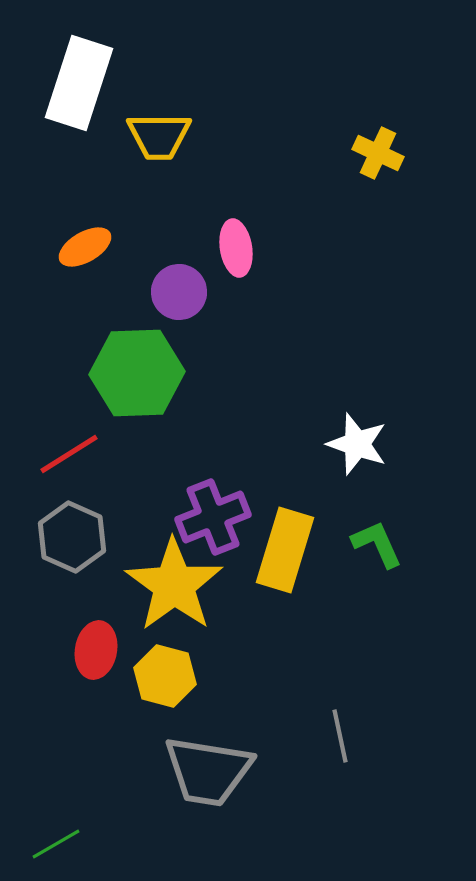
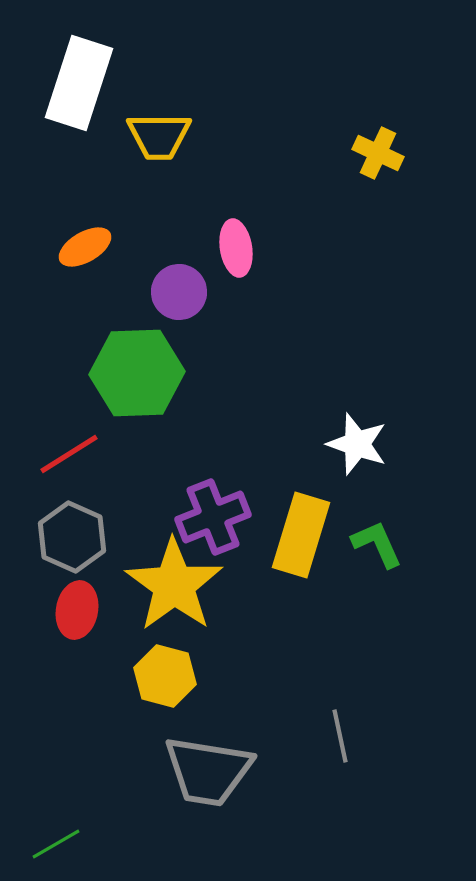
yellow rectangle: moved 16 px right, 15 px up
red ellipse: moved 19 px left, 40 px up
